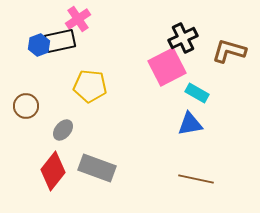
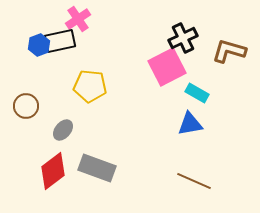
red diamond: rotated 15 degrees clockwise
brown line: moved 2 px left, 2 px down; rotated 12 degrees clockwise
